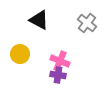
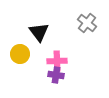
black triangle: moved 12 px down; rotated 25 degrees clockwise
pink cross: moved 3 px left; rotated 24 degrees counterclockwise
purple cross: moved 2 px left
